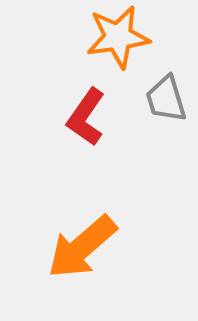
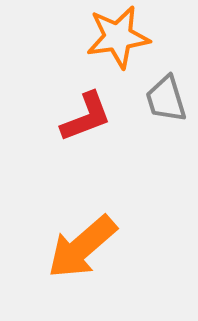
red L-shape: rotated 146 degrees counterclockwise
